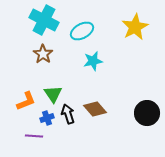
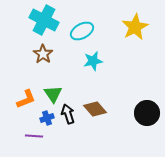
orange L-shape: moved 2 px up
